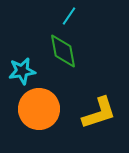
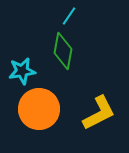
green diamond: rotated 21 degrees clockwise
yellow L-shape: rotated 9 degrees counterclockwise
